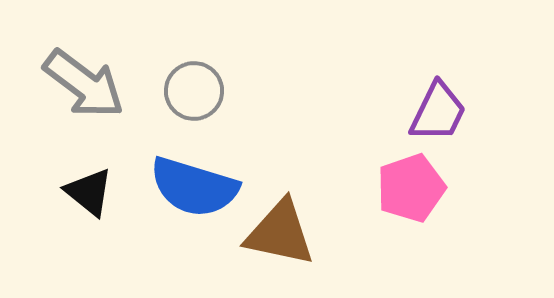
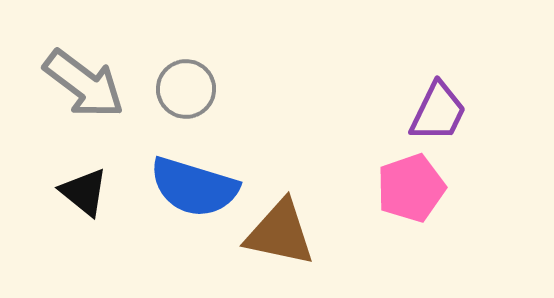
gray circle: moved 8 px left, 2 px up
black triangle: moved 5 px left
